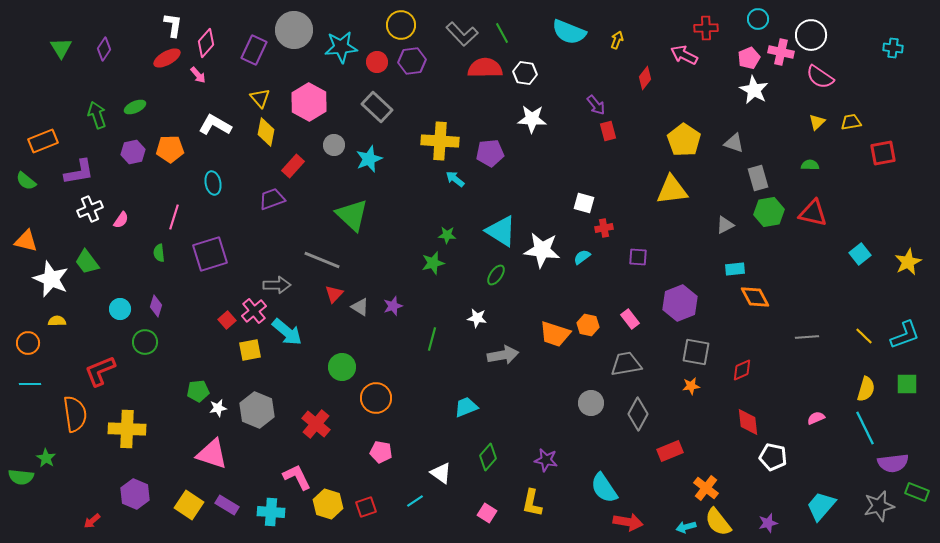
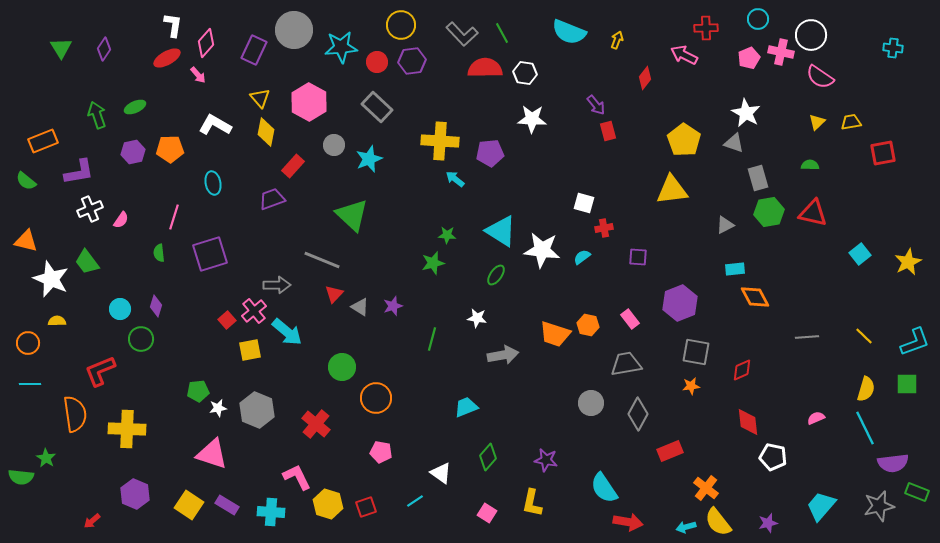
white star at (754, 90): moved 8 px left, 23 px down
cyan L-shape at (905, 335): moved 10 px right, 7 px down
green circle at (145, 342): moved 4 px left, 3 px up
